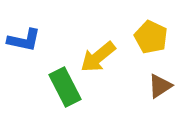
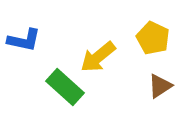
yellow pentagon: moved 2 px right, 1 px down
green rectangle: rotated 21 degrees counterclockwise
